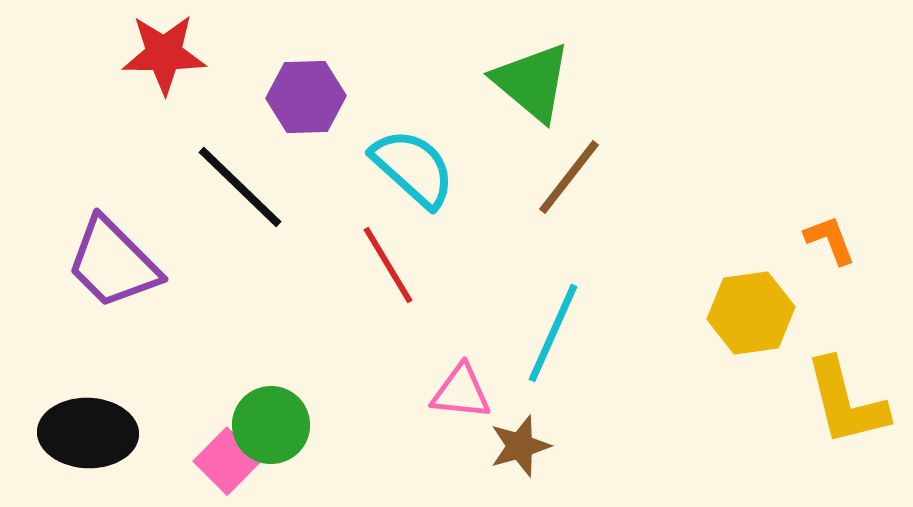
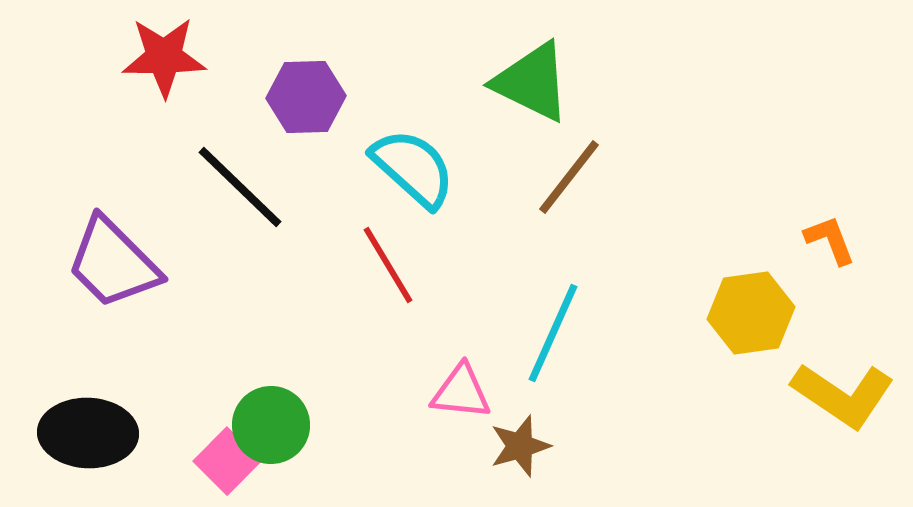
red star: moved 3 px down
green triangle: rotated 14 degrees counterclockwise
yellow L-shape: moved 3 px left, 7 px up; rotated 42 degrees counterclockwise
